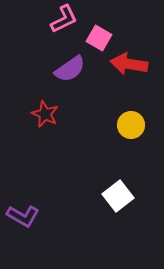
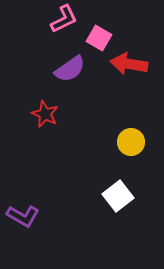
yellow circle: moved 17 px down
